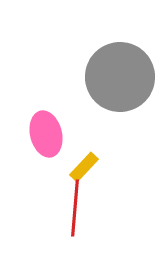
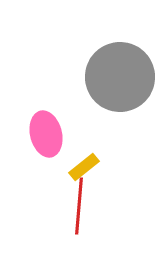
yellow rectangle: rotated 8 degrees clockwise
red line: moved 4 px right, 2 px up
